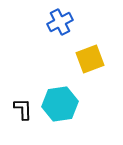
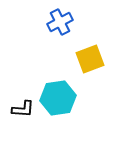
cyan hexagon: moved 2 px left, 6 px up
black L-shape: rotated 95 degrees clockwise
